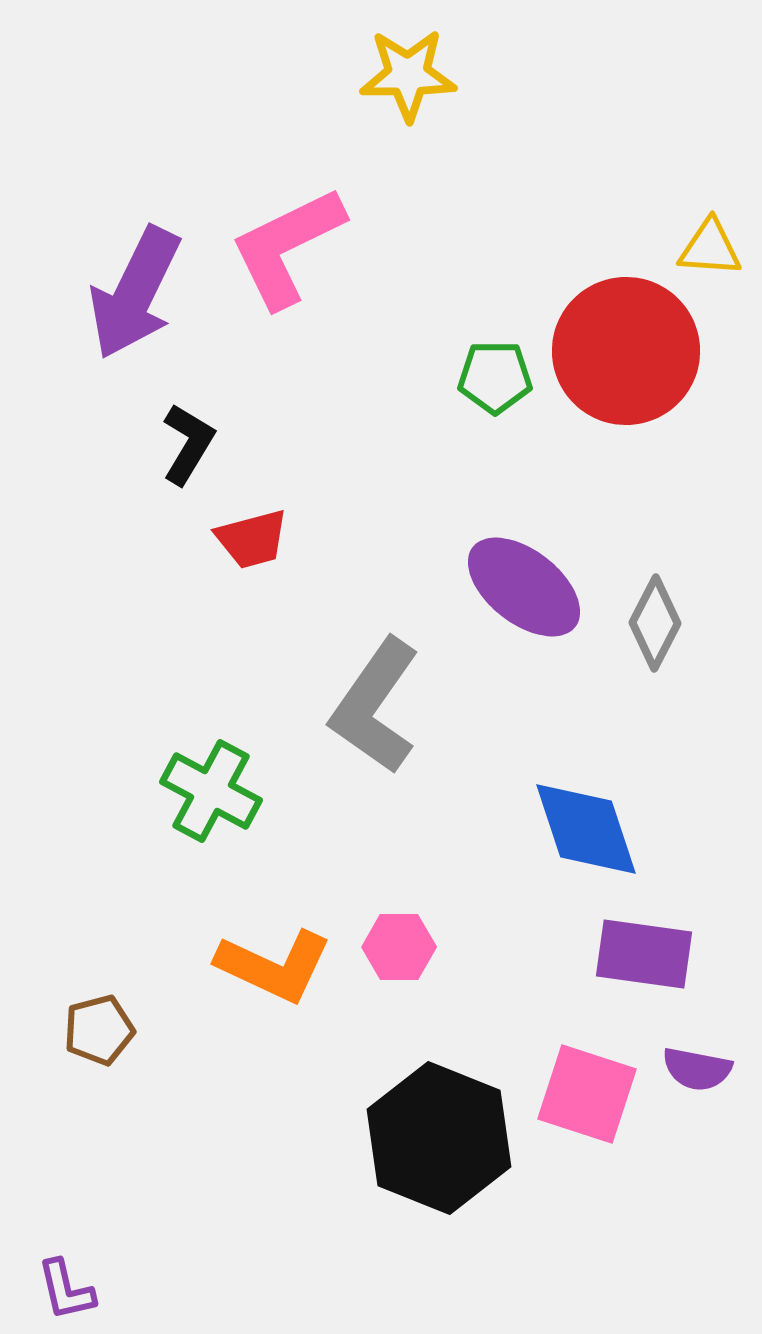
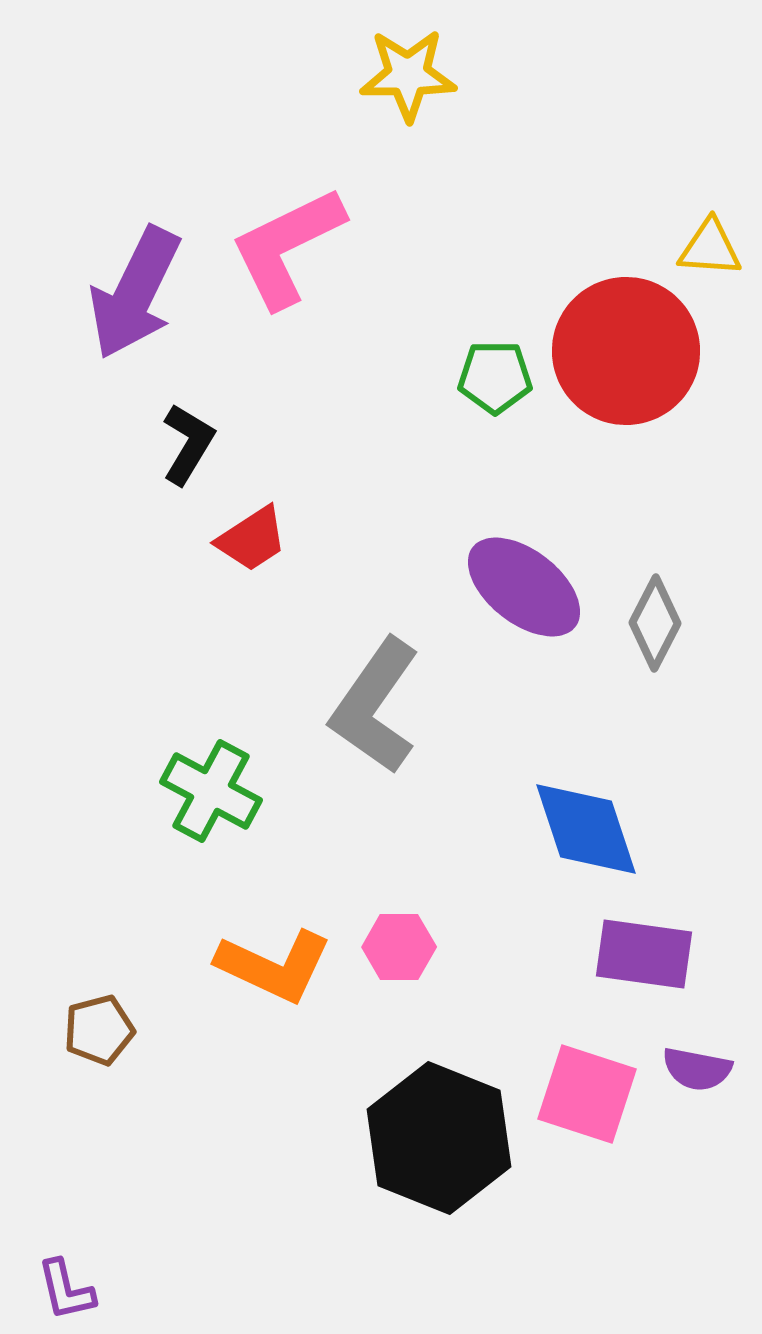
red trapezoid: rotated 18 degrees counterclockwise
